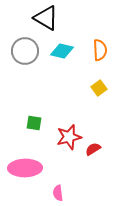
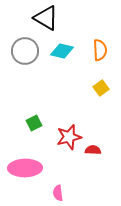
yellow square: moved 2 px right
green square: rotated 35 degrees counterclockwise
red semicircle: moved 1 px down; rotated 35 degrees clockwise
